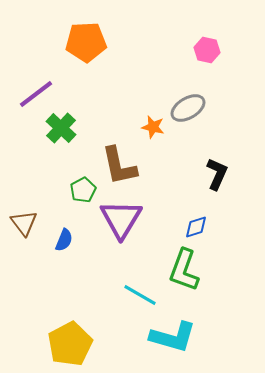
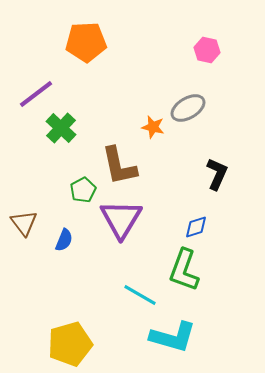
yellow pentagon: rotated 12 degrees clockwise
